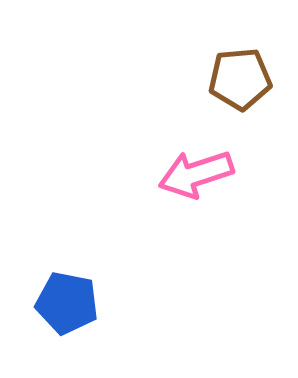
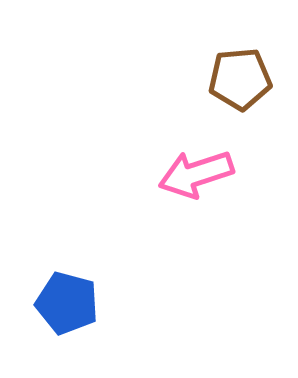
blue pentagon: rotated 4 degrees clockwise
